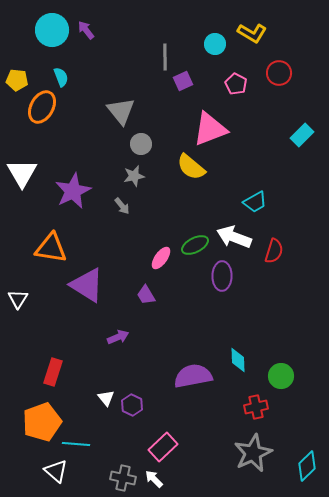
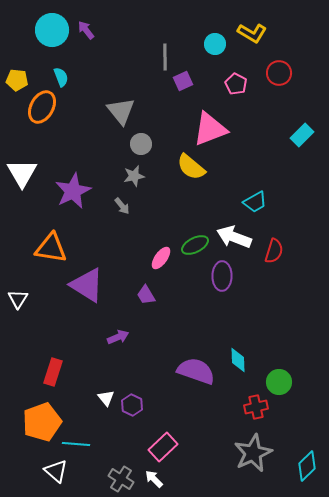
purple semicircle at (193, 376): moved 3 px right, 5 px up; rotated 30 degrees clockwise
green circle at (281, 376): moved 2 px left, 6 px down
gray cross at (123, 478): moved 2 px left, 1 px down; rotated 20 degrees clockwise
